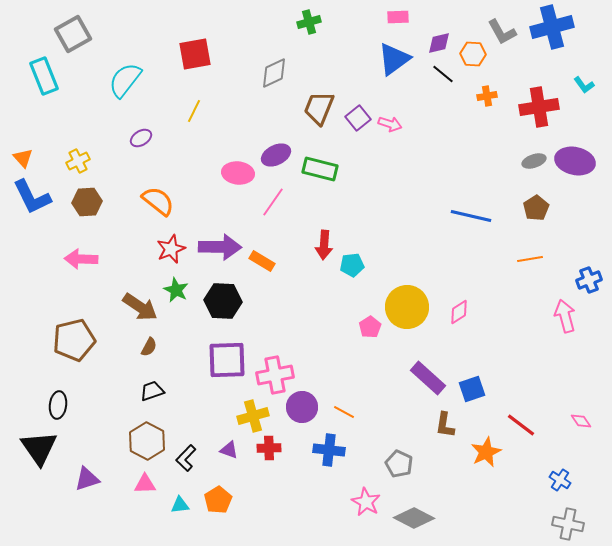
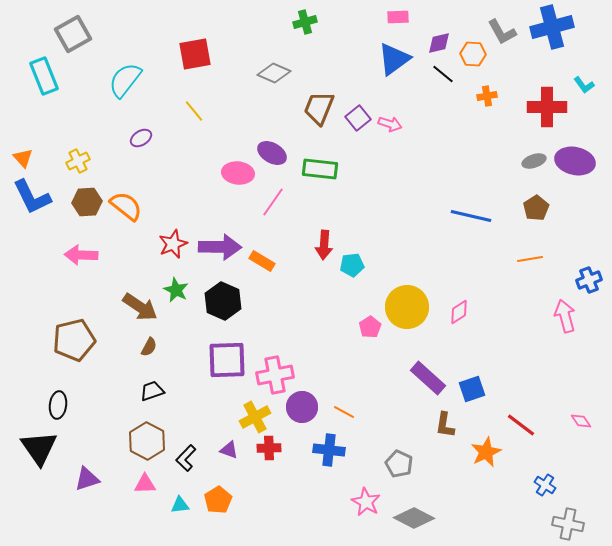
green cross at (309, 22): moved 4 px left
gray diamond at (274, 73): rotated 48 degrees clockwise
red cross at (539, 107): moved 8 px right; rotated 9 degrees clockwise
yellow line at (194, 111): rotated 65 degrees counterclockwise
purple ellipse at (276, 155): moved 4 px left, 2 px up; rotated 56 degrees clockwise
green rectangle at (320, 169): rotated 8 degrees counterclockwise
orange semicircle at (158, 201): moved 32 px left, 5 px down
red star at (171, 249): moved 2 px right, 5 px up
pink arrow at (81, 259): moved 4 px up
black hexagon at (223, 301): rotated 21 degrees clockwise
yellow cross at (253, 416): moved 2 px right, 1 px down; rotated 12 degrees counterclockwise
blue cross at (560, 480): moved 15 px left, 5 px down
